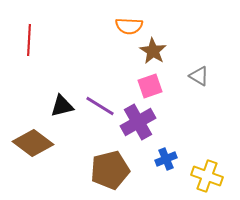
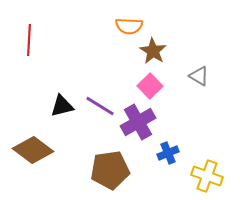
pink square: rotated 25 degrees counterclockwise
brown diamond: moved 7 px down
blue cross: moved 2 px right, 6 px up
brown pentagon: rotated 6 degrees clockwise
